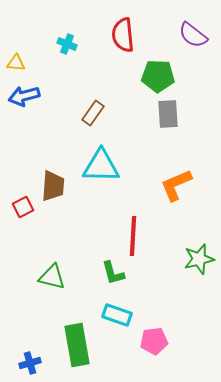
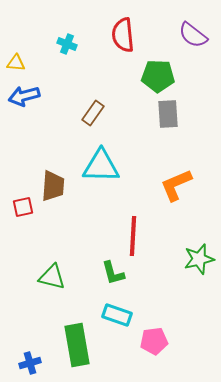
red square: rotated 15 degrees clockwise
